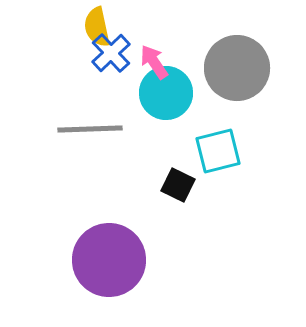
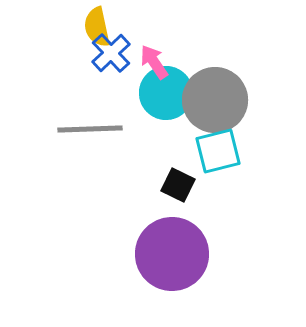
gray circle: moved 22 px left, 32 px down
purple circle: moved 63 px right, 6 px up
